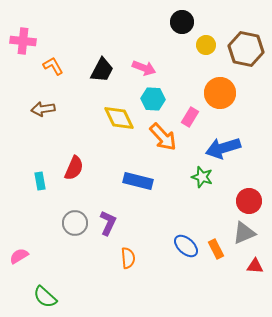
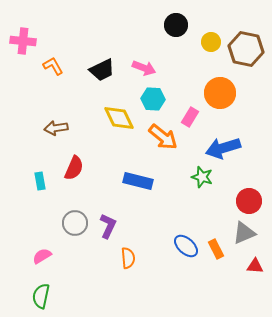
black circle: moved 6 px left, 3 px down
yellow circle: moved 5 px right, 3 px up
black trapezoid: rotated 36 degrees clockwise
brown arrow: moved 13 px right, 19 px down
orange arrow: rotated 8 degrees counterclockwise
purple L-shape: moved 3 px down
pink semicircle: moved 23 px right
green semicircle: moved 4 px left, 1 px up; rotated 60 degrees clockwise
